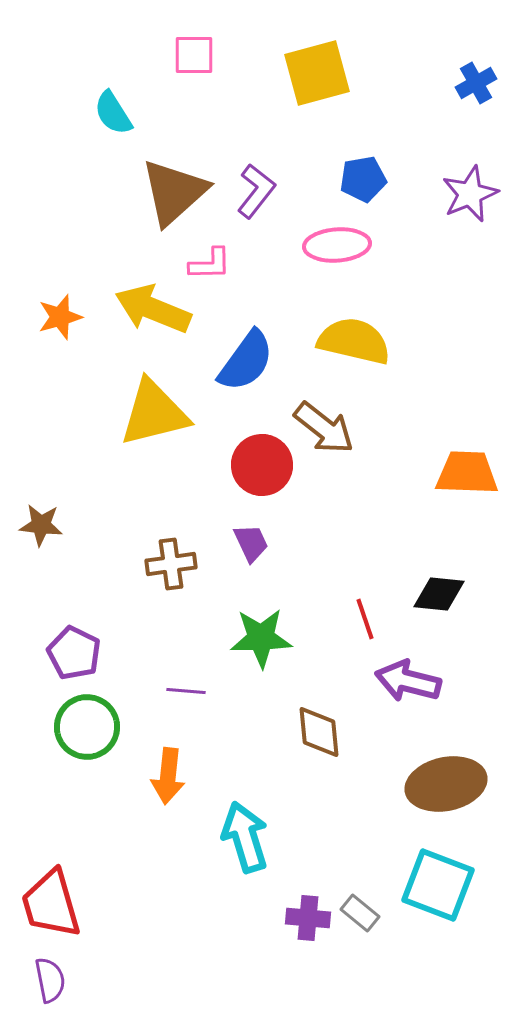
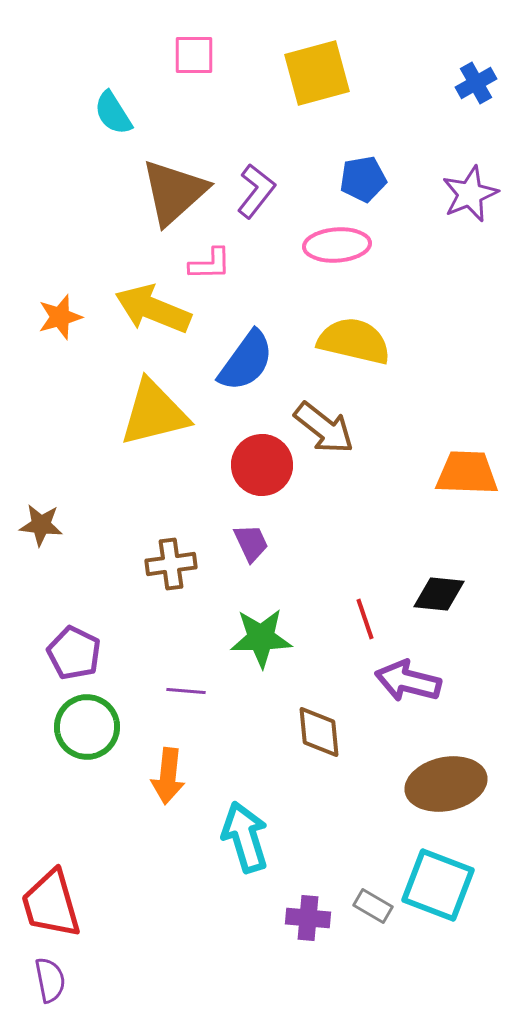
gray rectangle: moved 13 px right, 7 px up; rotated 9 degrees counterclockwise
